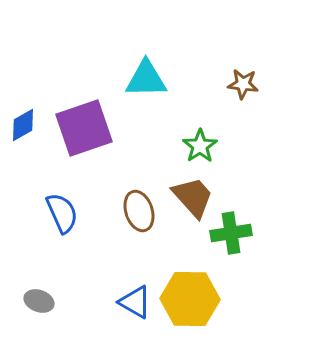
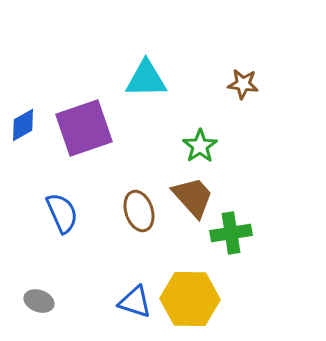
blue triangle: rotated 12 degrees counterclockwise
